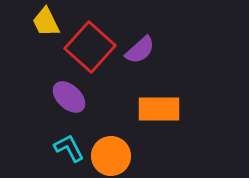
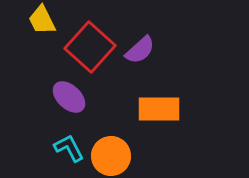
yellow trapezoid: moved 4 px left, 2 px up
